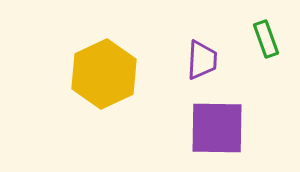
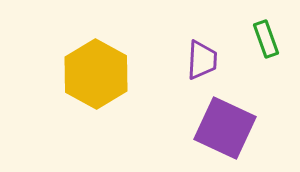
yellow hexagon: moved 8 px left; rotated 6 degrees counterclockwise
purple square: moved 8 px right; rotated 24 degrees clockwise
